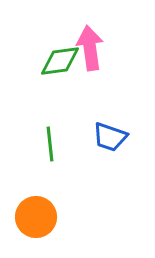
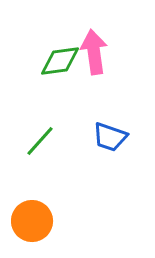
pink arrow: moved 4 px right, 4 px down
green line: moved 10 px left, 3 px up; rotated 48 degrees clockwise
orange circle: moved 4 px left, 4 px down
